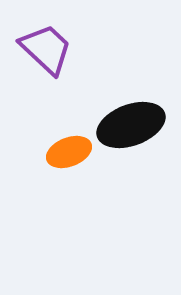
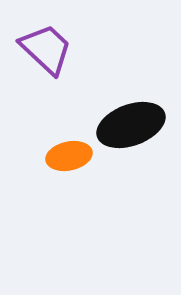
orange ellipse: moved 4 px down; rotated 9 degrees clockwise
